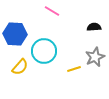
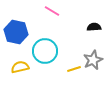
blue hexagon: moved 1 px right, 2 px up; rotated 10 degrees clockwise
cyan circle: moved 1 px right
gray star: moved 2 px left, 3 px down
yellow semicircle: rotated 144 degrees counterclockwise
